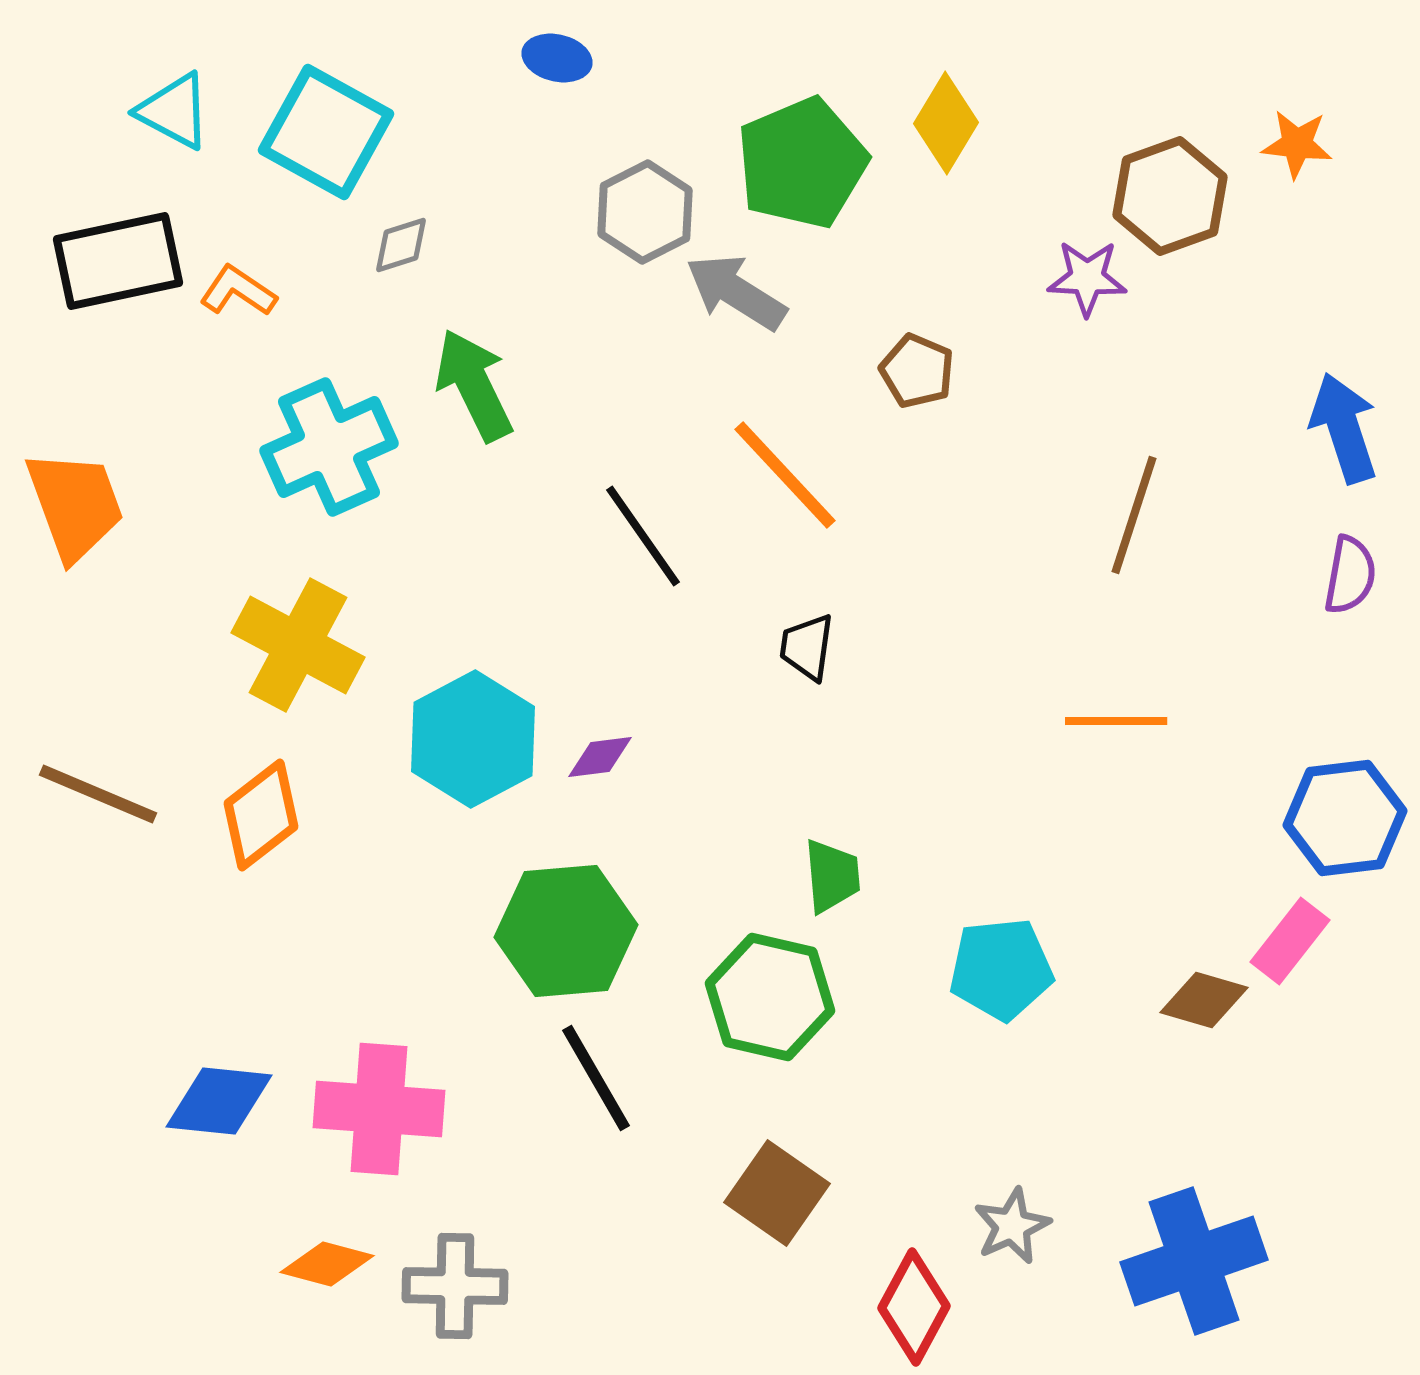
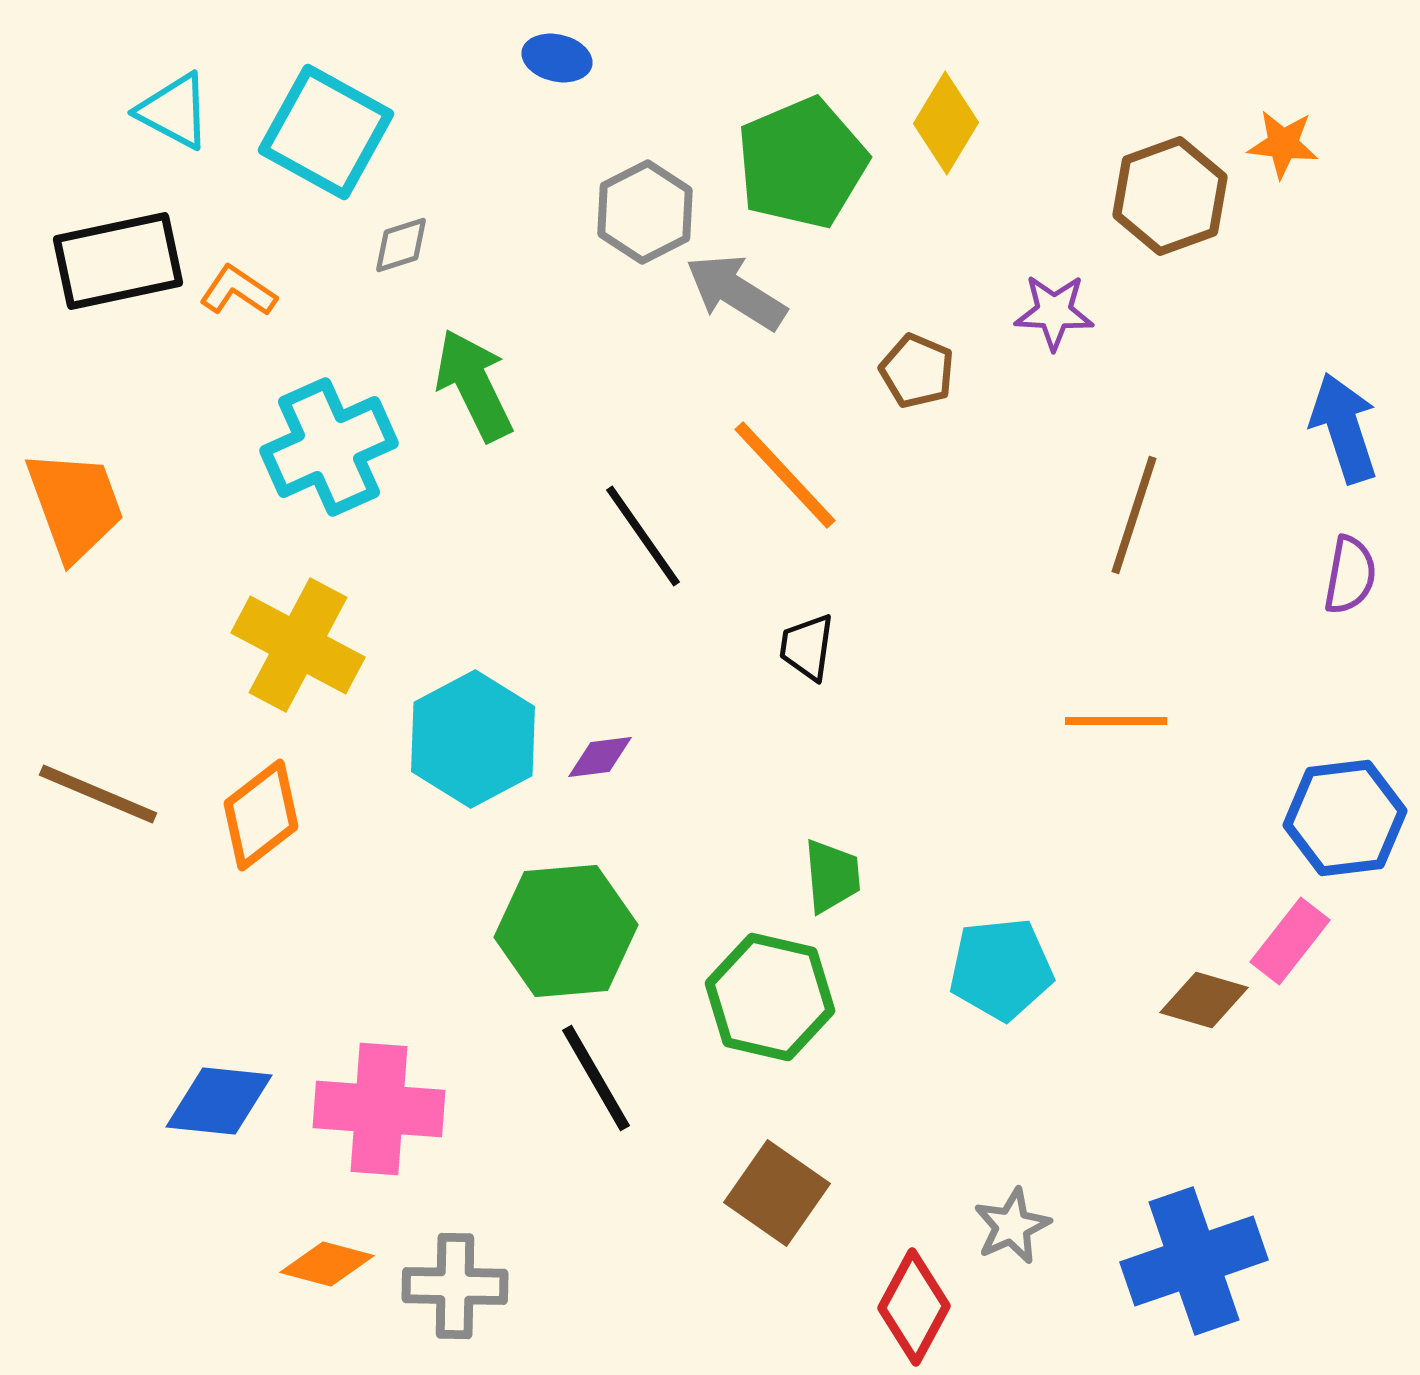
orange star at (1297, 144): moved 14 px left
purple star at (1087, 278): moved 33 px left, 34 px down
